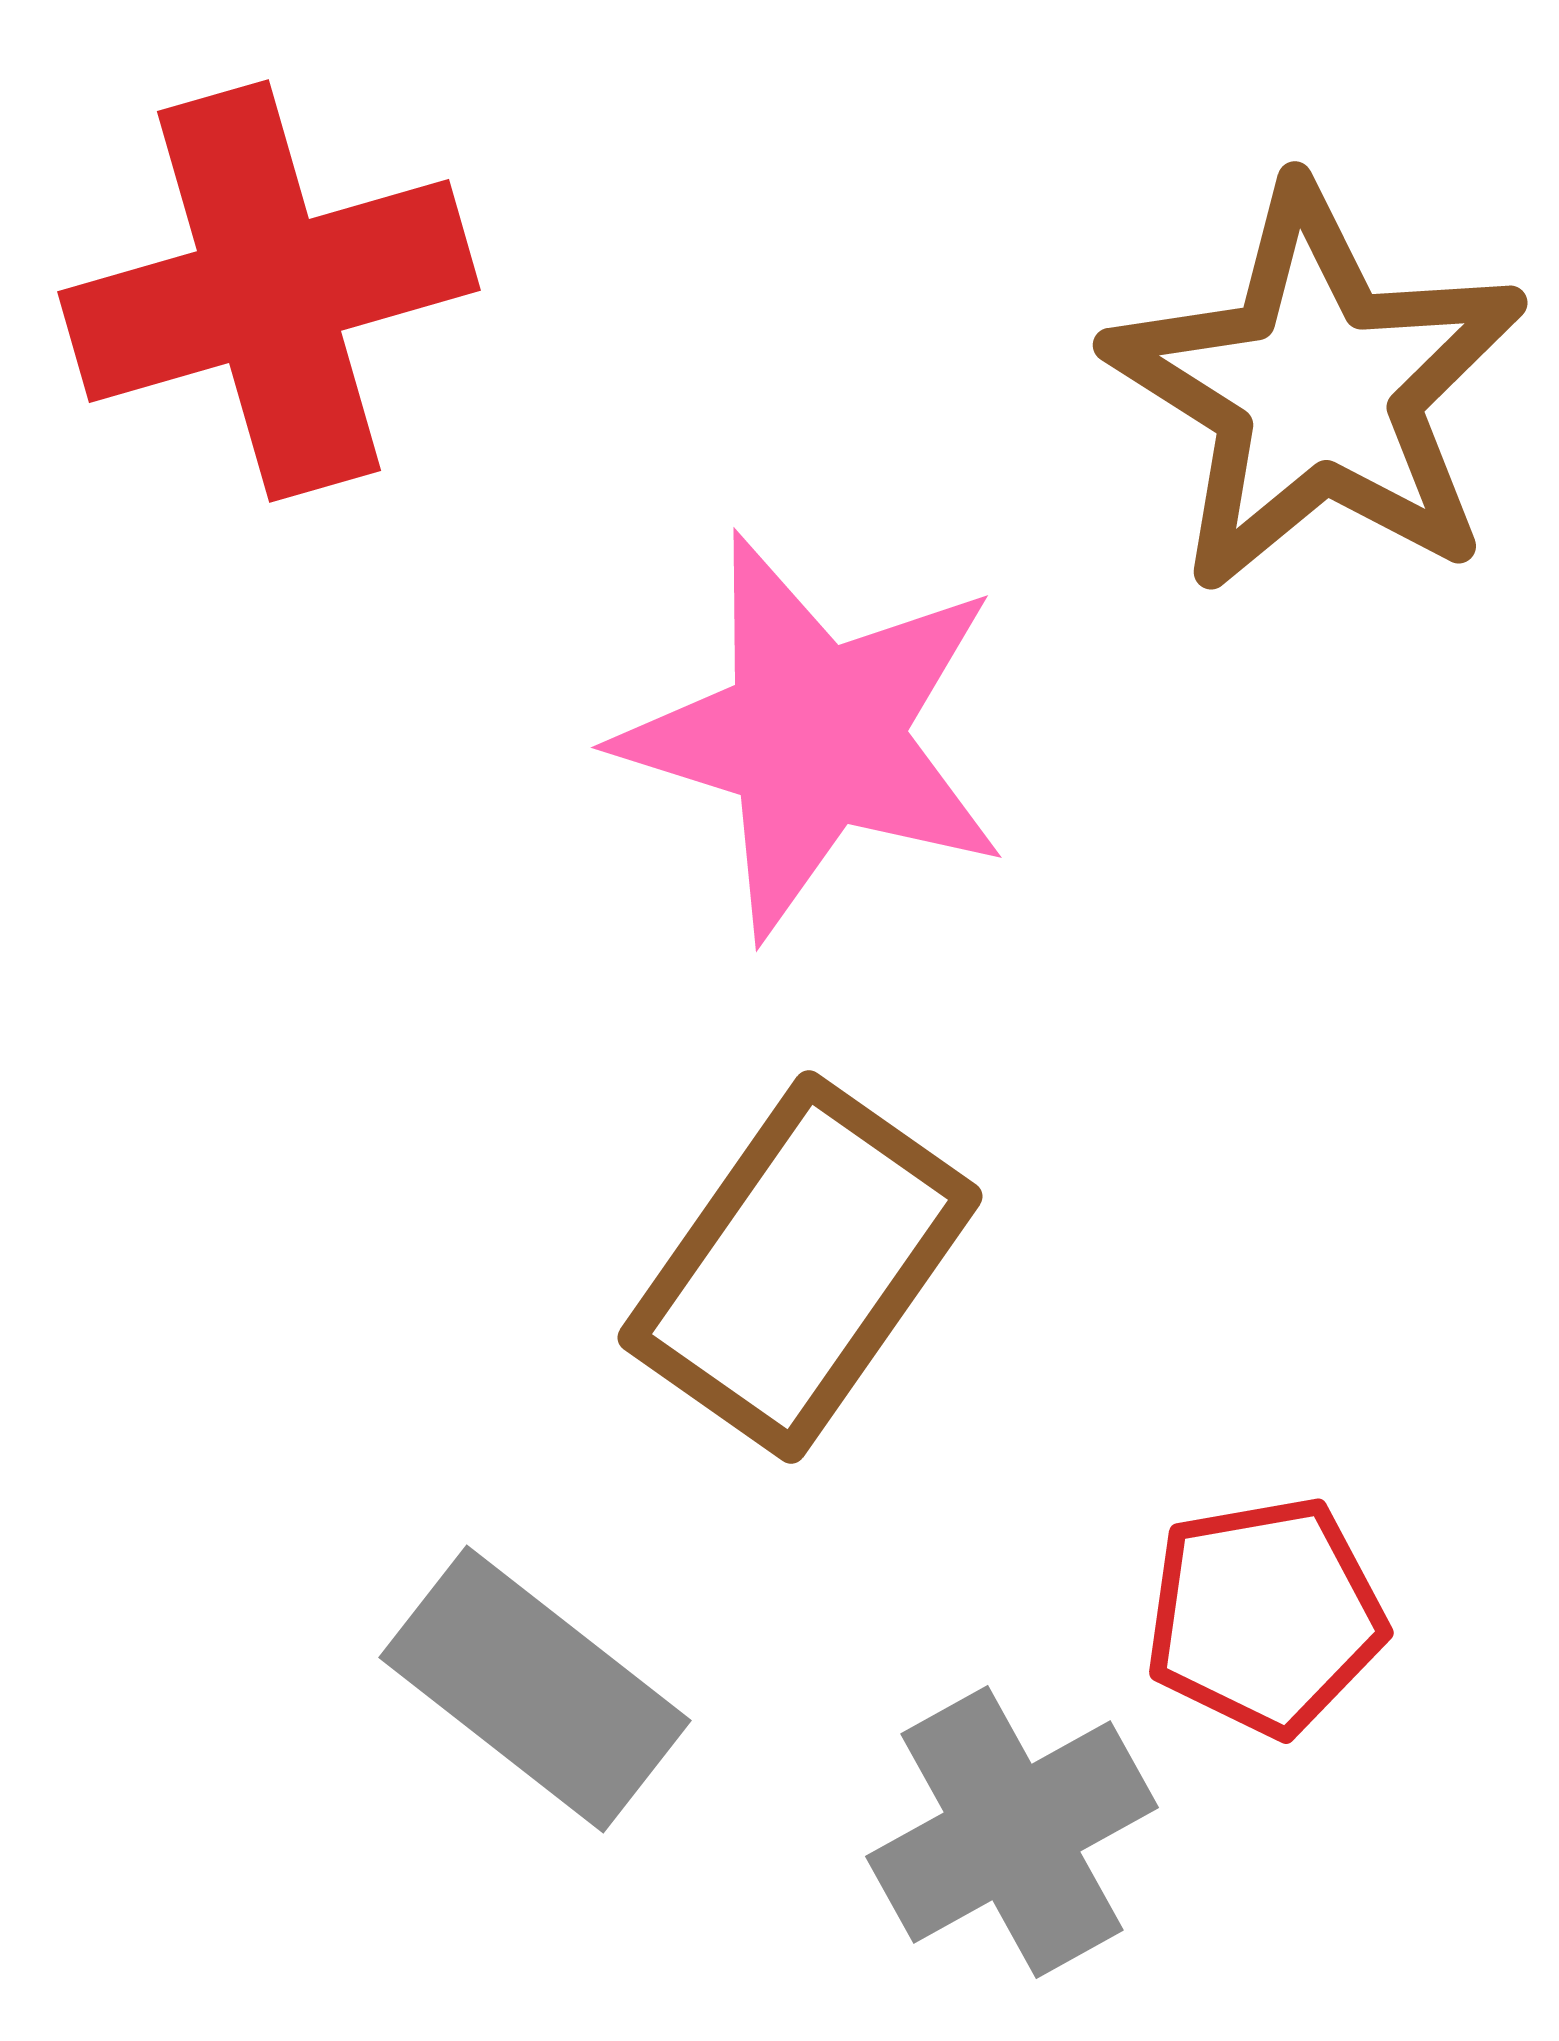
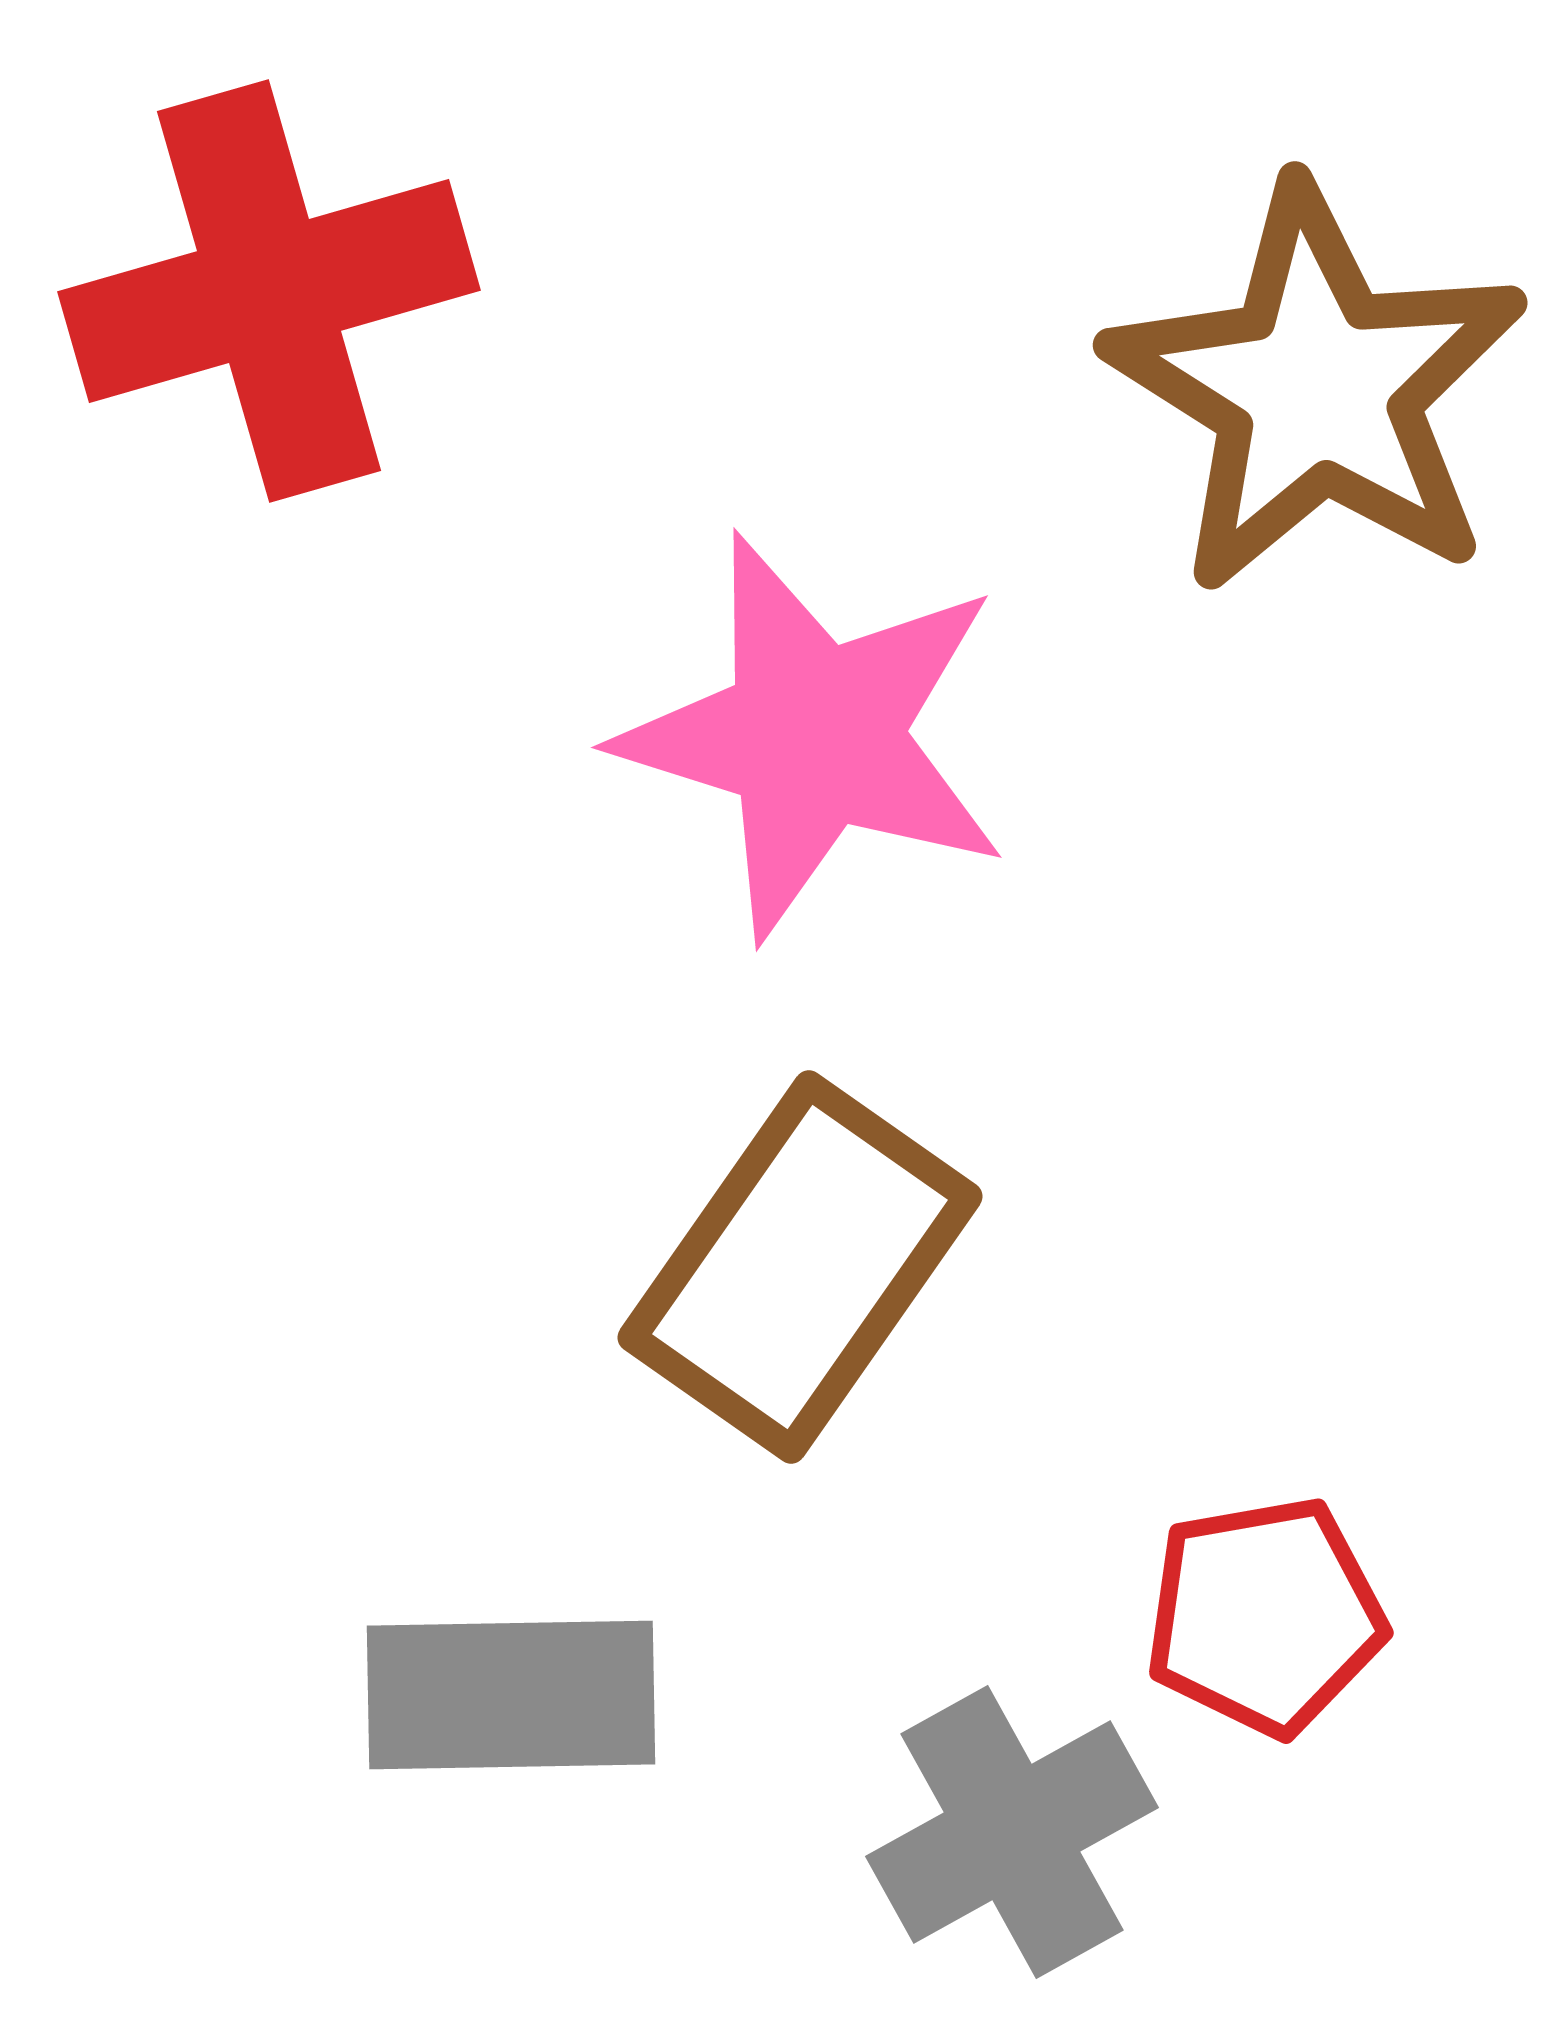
gray rectangle: moved 24 px left, 6 px down; rotated 39 degrees counterclockwise
